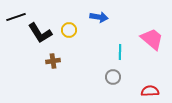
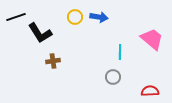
yellow circle: moved 6 px right, 13 px up
